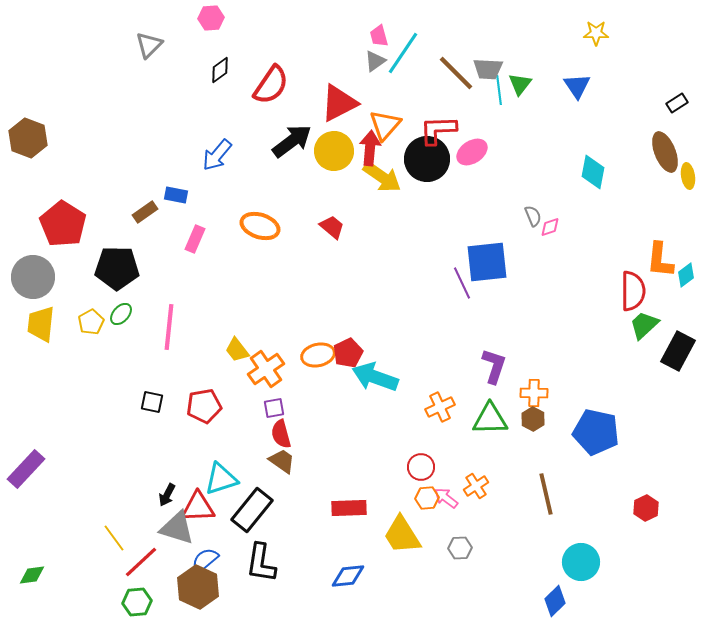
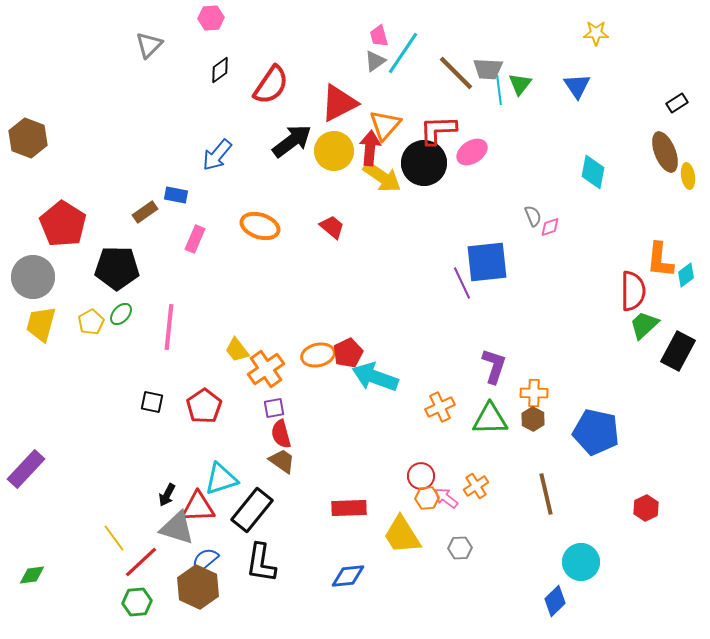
black circle at (427, 159): moved 3 px left, 4 px down
yellow trapezoid at (41, 324): rotated 9 degrees clockwise
red pentagon at (204, 406): rotated 24 degrees counterclockwise
red circle at (421, 467): moved 9 px down
